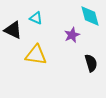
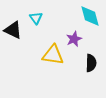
cyan triangle: rotated 32 degrees clockwise
purple star: moved 2 px right, 4 px down
yellow triangle: moved 17 px right
black semicircle: rotated 18 degrees clockwise
